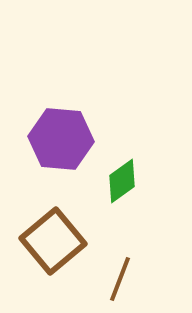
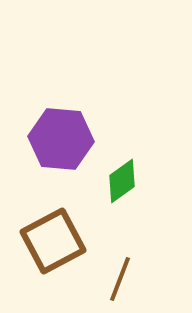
brown square: rotated 12 degrees clockwise
